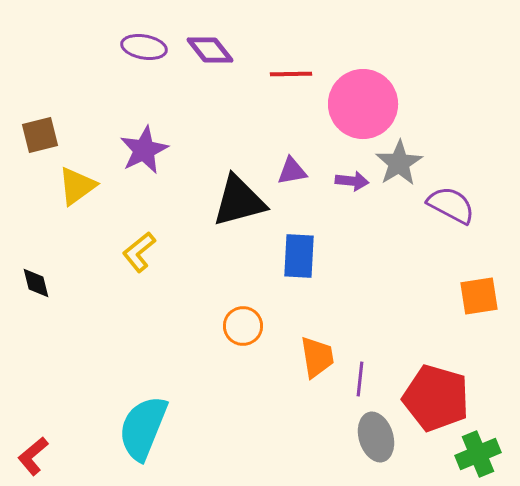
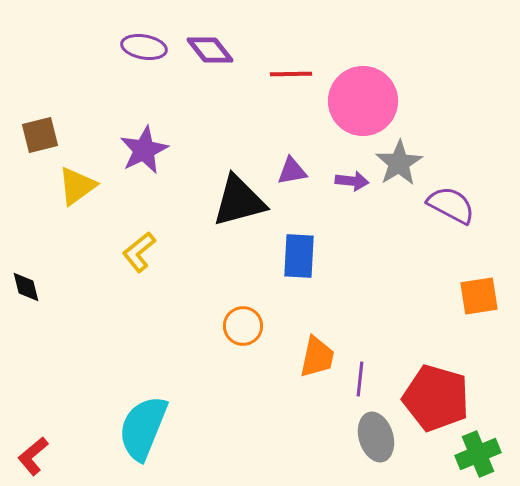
pink circle: moved 3 px up
black diamond: moved 10 px left, 4 px down
orange trapezoid: rotated 21 degrees clockwise
